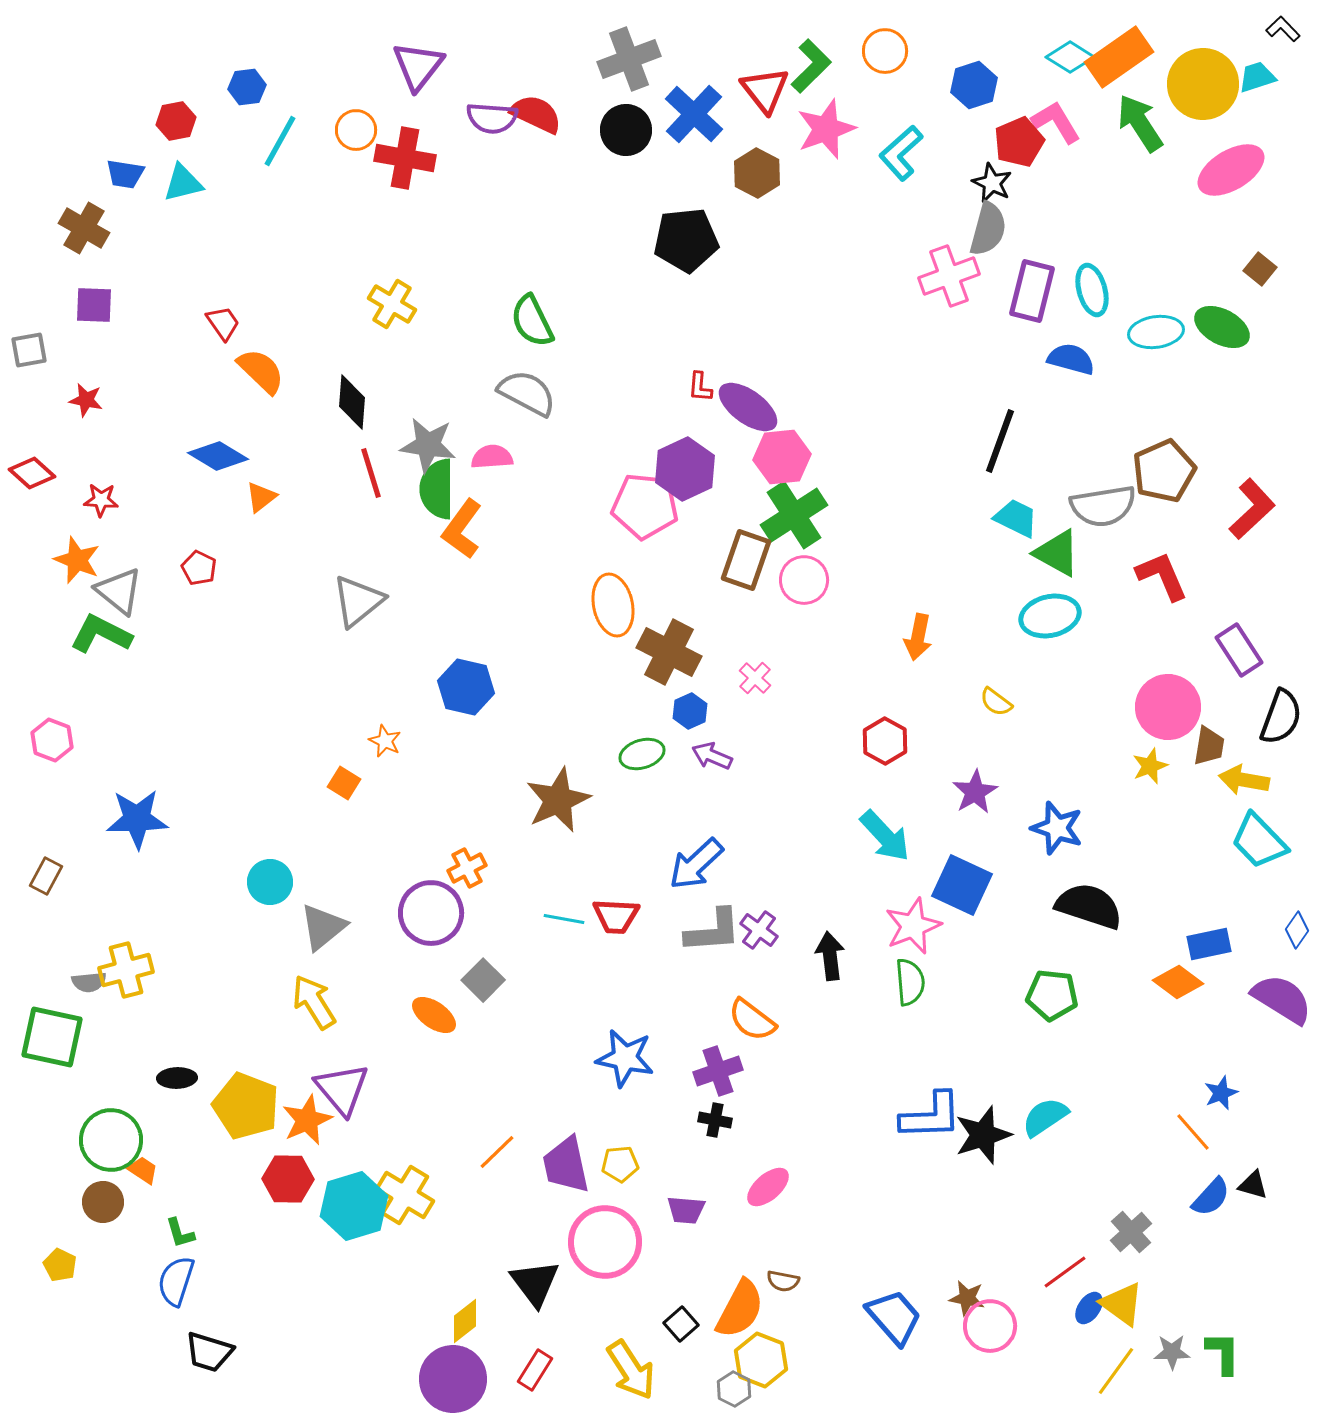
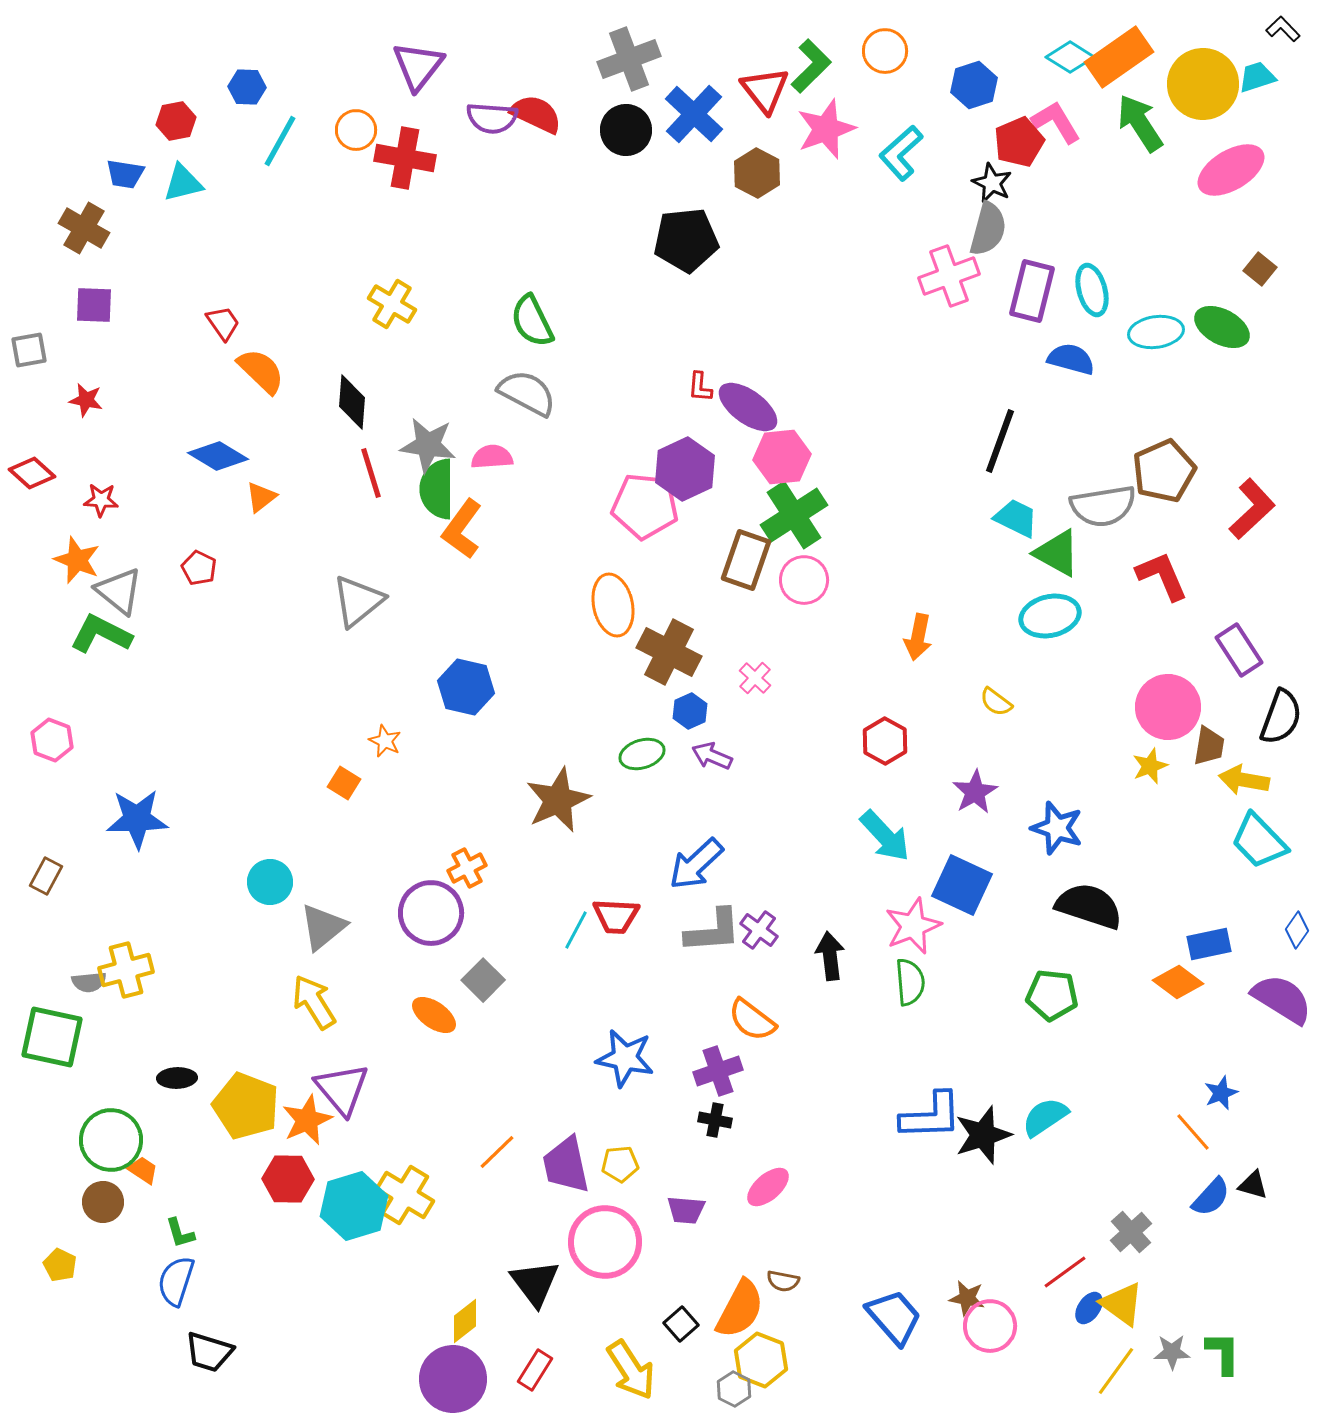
blue hexagon at (247, 87): rotated 9 degrees clockwise
cyan line at (564, 919): moved 12 px right, 11 px down; rotated 72 degrees counterclockwise
